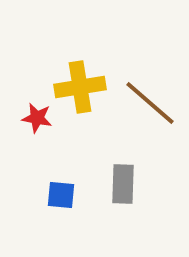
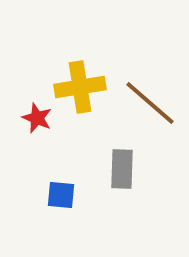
red star: rotated 12 degrees clockwise
gray rectangle: moved 1 px left, 15 px up
